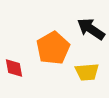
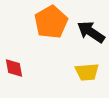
black arrow: moved 3 px down
orange pentagon: moved 2 px left, 26 px up
